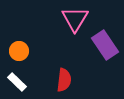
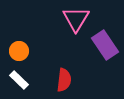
pink triangle: moved 1 px right
white rectangle: moved 2 px right, 2 px up
